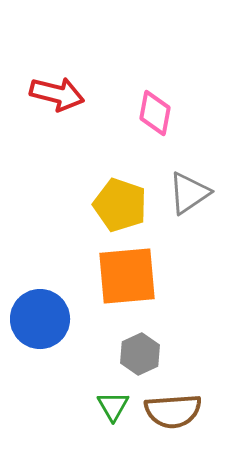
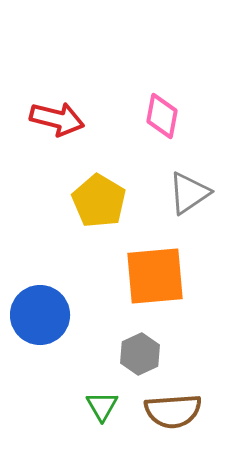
red arrow: moved 25 px down
pink diamond: moved 7 px right, 3 px down
yellow pentagon: moved 21 px left, 4 px up; rotated 12 degrees clockwise
orange square: moved 28 px right
blue circle: moved 4 px up
green triangle: moved 11 px left
